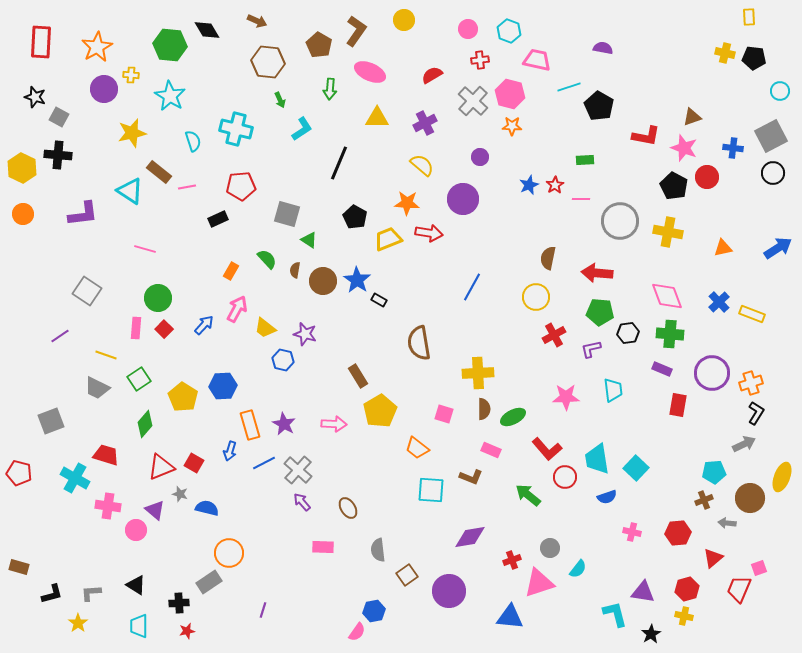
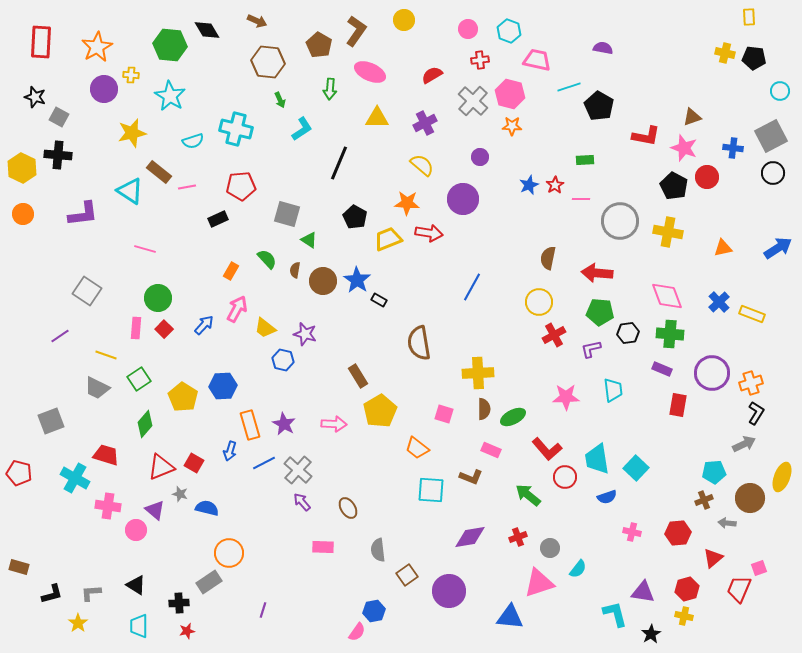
cyan semicircle at (193, 141): rotated 90 degrees clockwise
yellow circle at (536, 297): moved 3 px right, 5 px down
red cross at (512, 560): moved 6 px right, 23 px up
